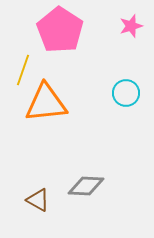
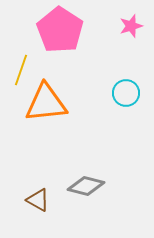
yellow line: moved 2 px left
gray diamond: rotated 12 degrees clockwise
